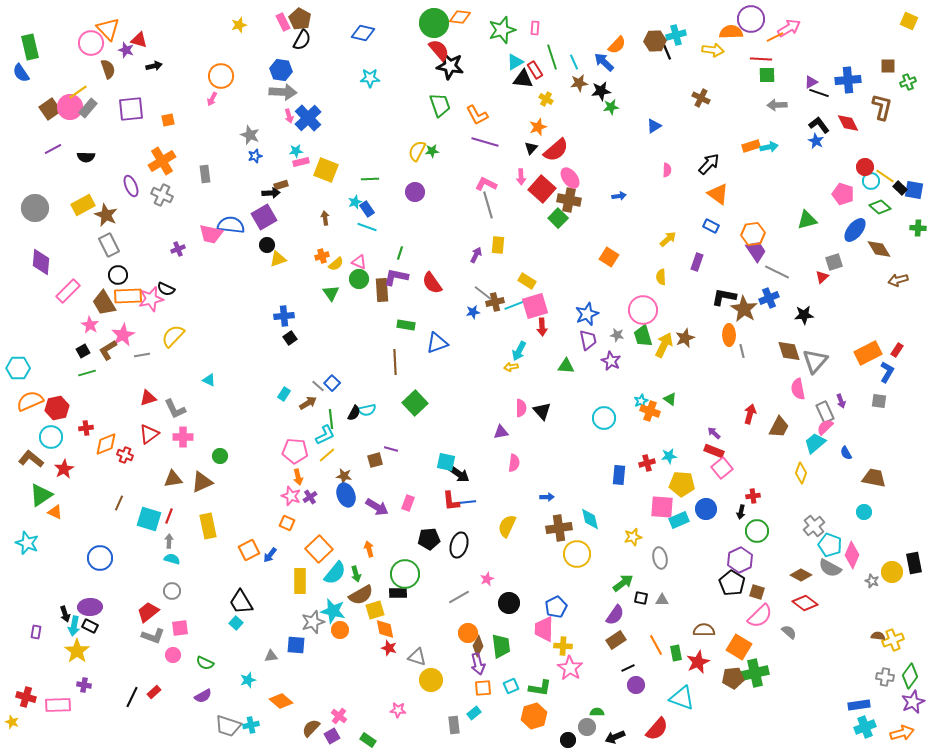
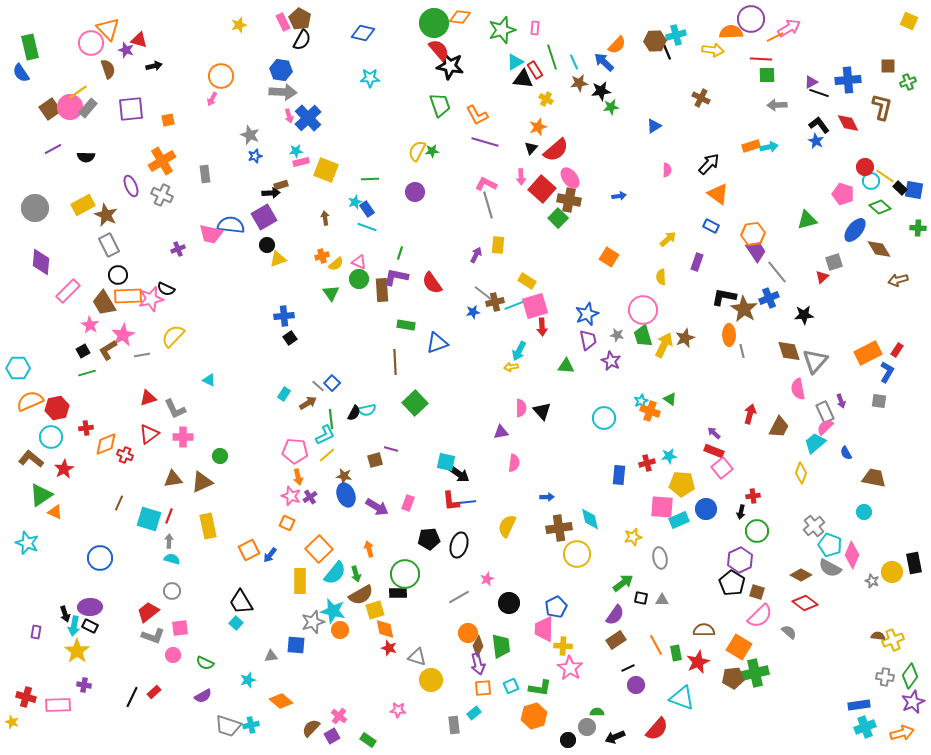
gray line at (777, 272): rotated 25 degrees clockwise
